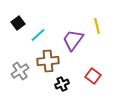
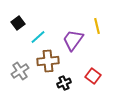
cyan line: moved 2 px down
black cross: moved 2 px right, 1 px up
